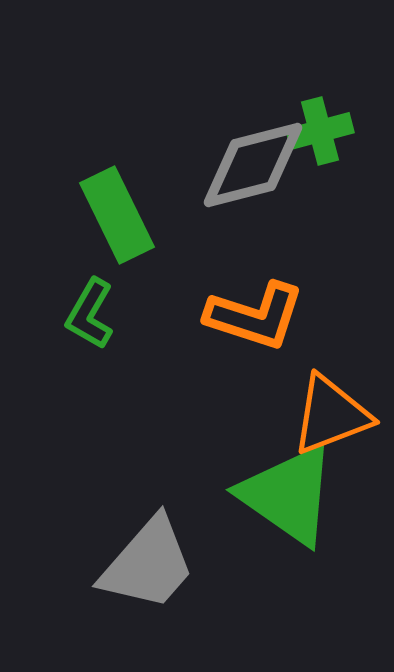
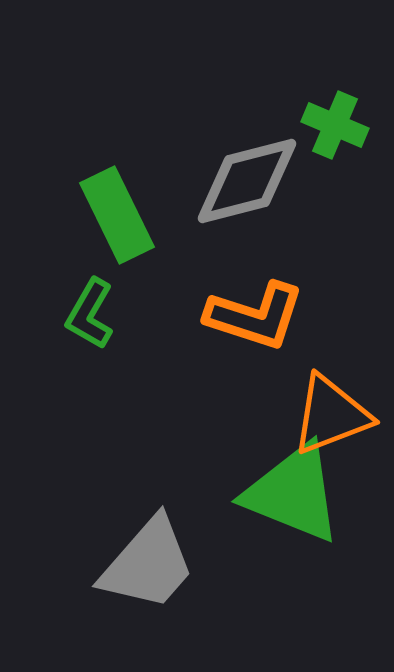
green cross: moved 15 px right, 6 px up; rotated 38 degrees clockwise
gray diamond: moved 6 px left, 16 px down
green triangle: moved 5 px right, 2 px up; rotated 13 degrees counterclockwise
